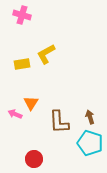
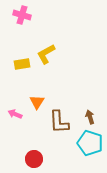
orange triangle: moved 6 px right, 1 px up
